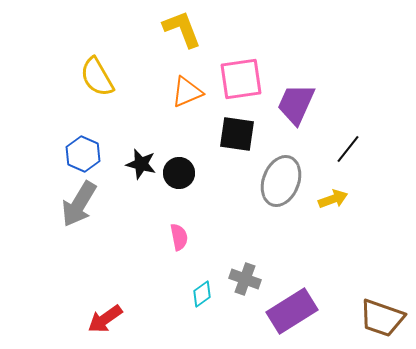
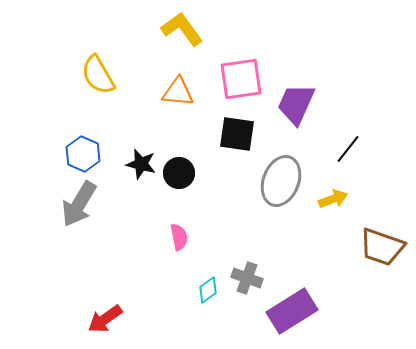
yellow L-shape: rotated 15 degrees counterclockwise
yellow semicircle: moved 1 px right, 2 px up
orange triangle: moved 9 px left; rotated 28 degrees clockwise
gray cross: moved 2 px right, 1 px up
cyan diamond: moved 6 px right, 4 px up
brown trapezoid: moved 71 px up
